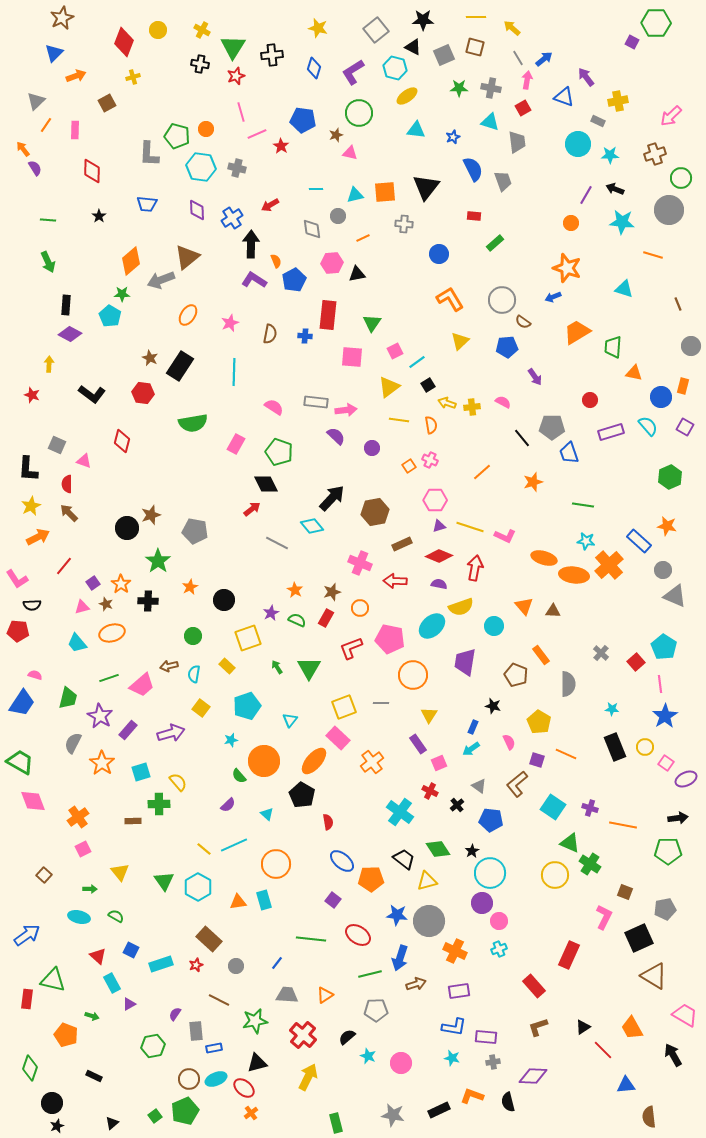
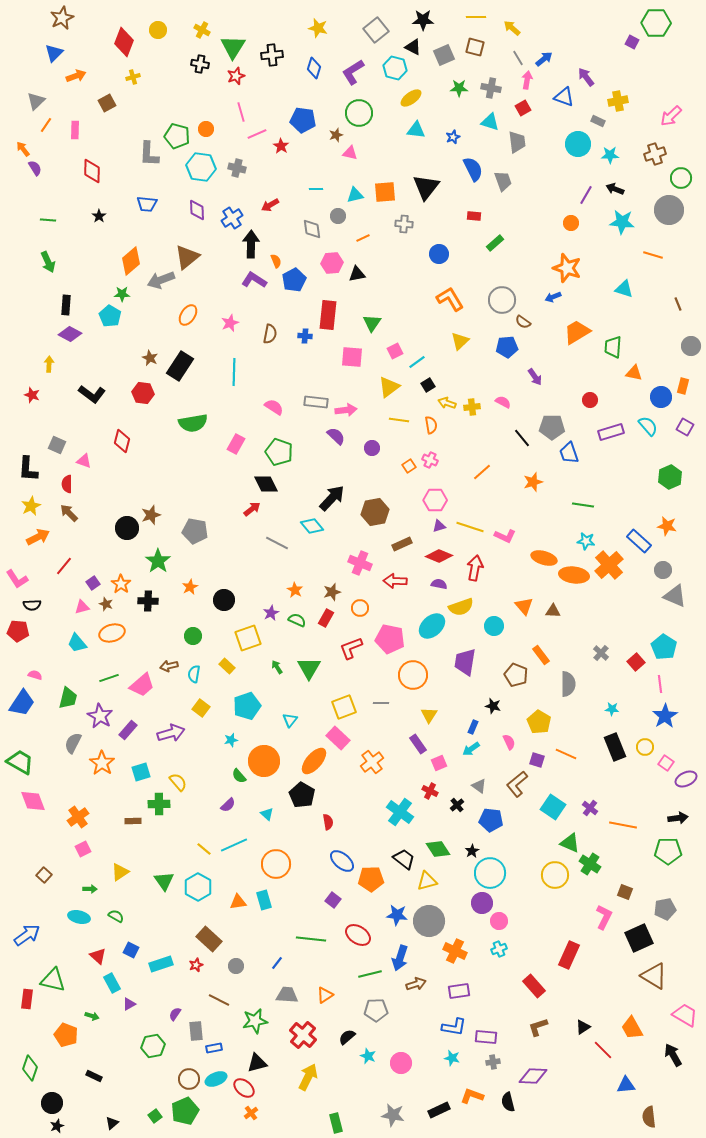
yellow ellipse at (407, 96): moved 4 px right, 2 px down
purple cross at (590, 808): rotated 21 degrees clockwise
yellow triangle at (120, 872): rotated 36 degrees clockwise
